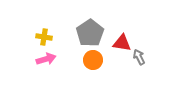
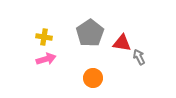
orange circle: moved 18 px down
